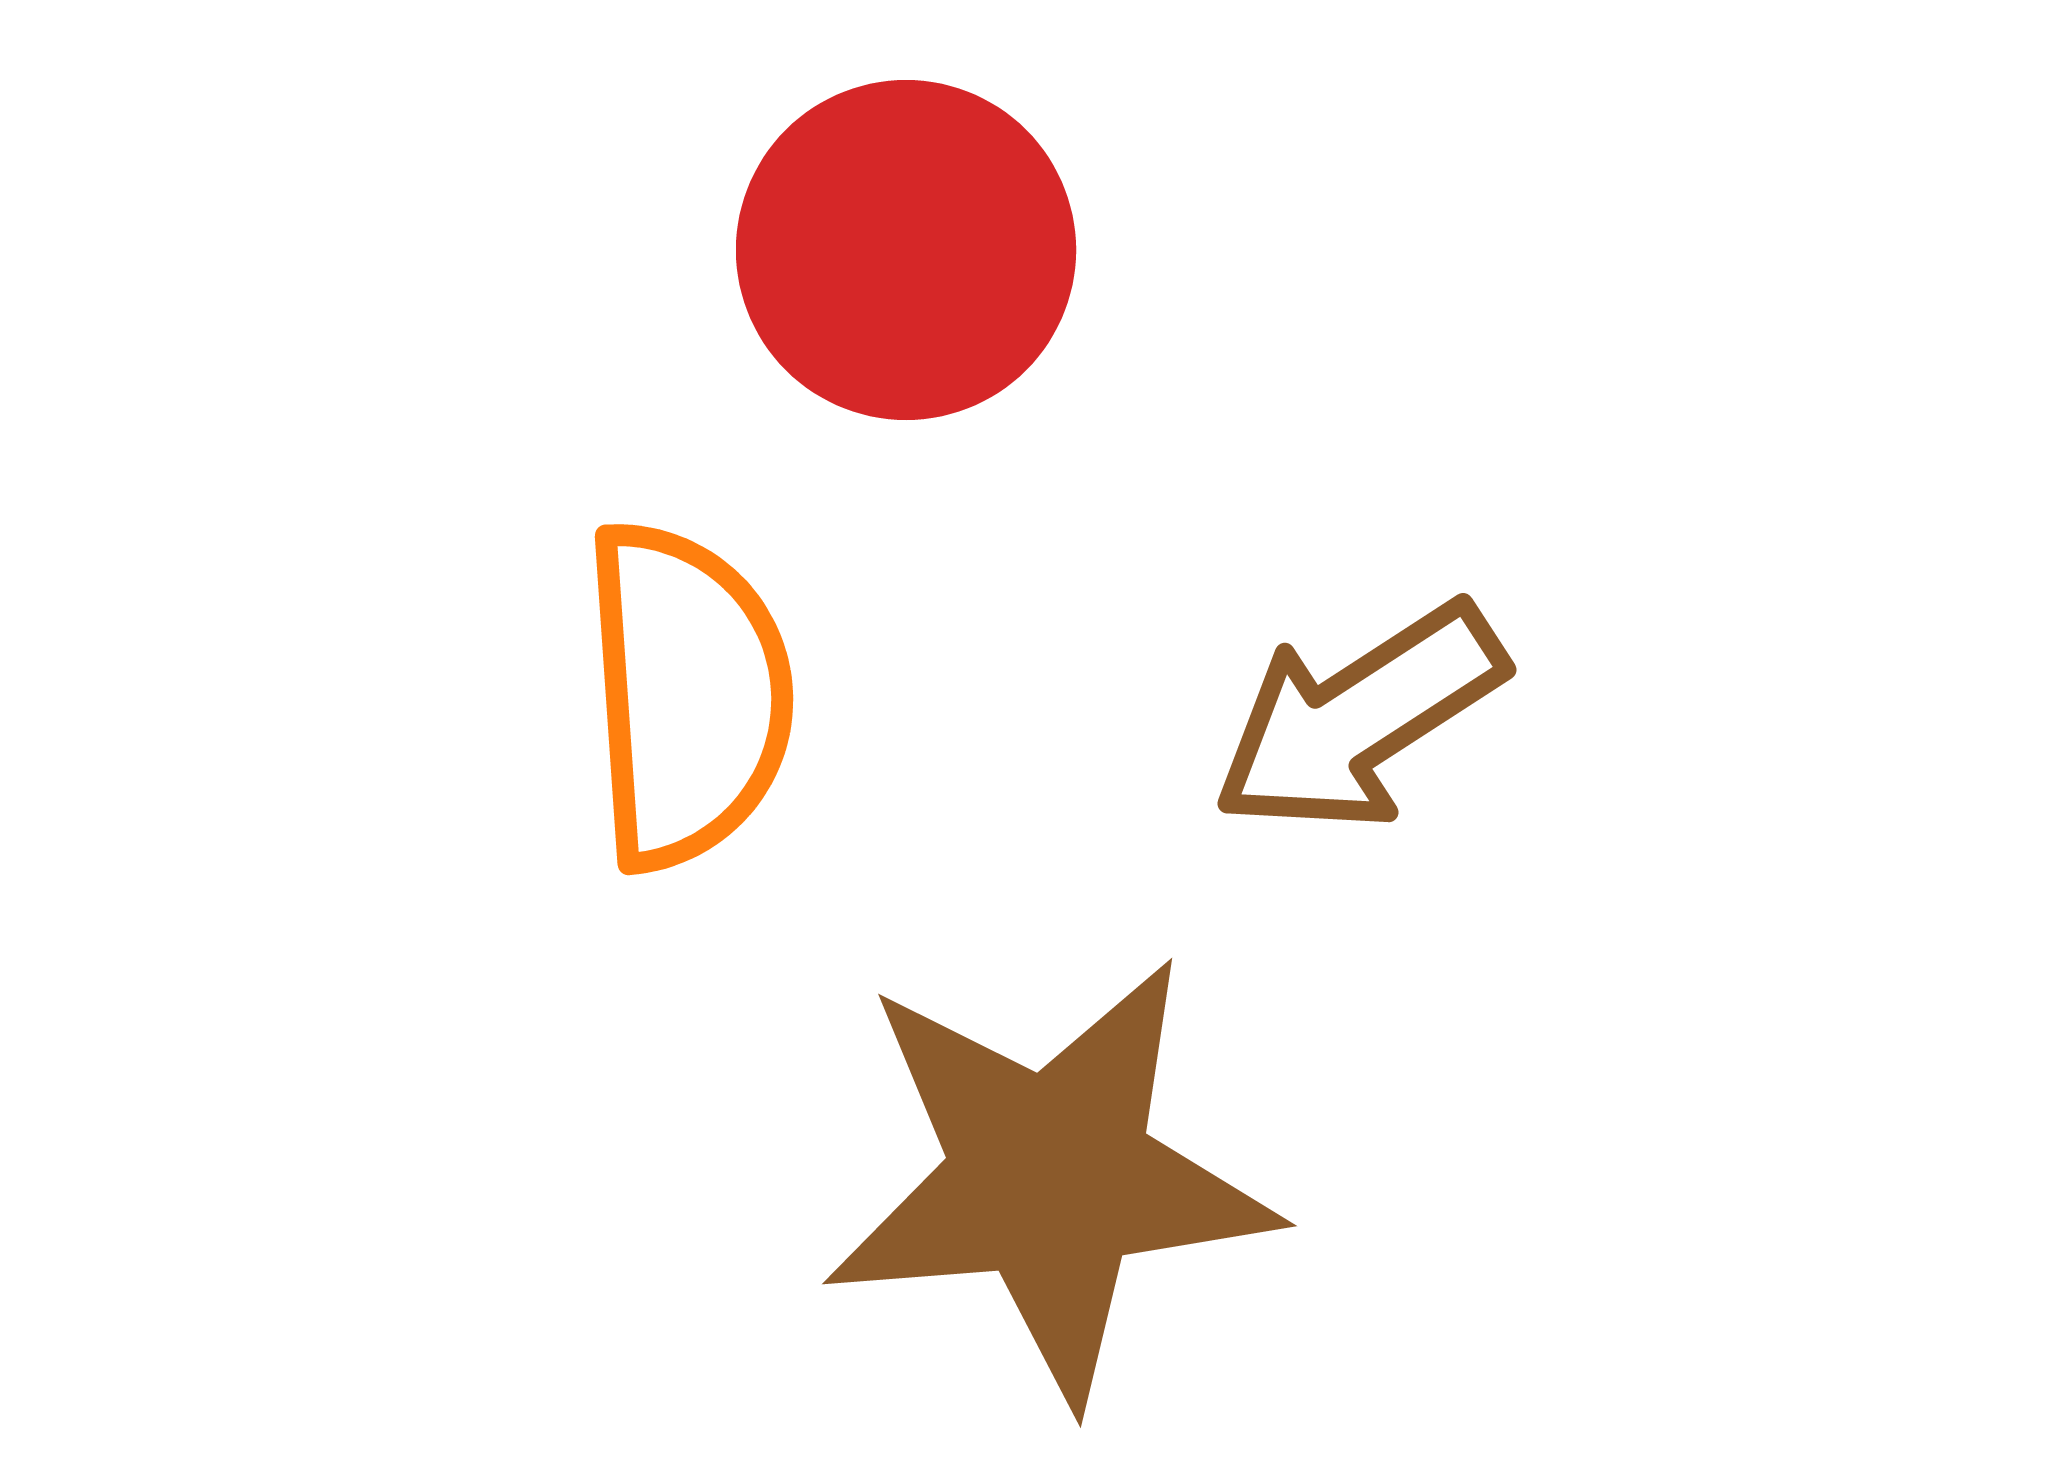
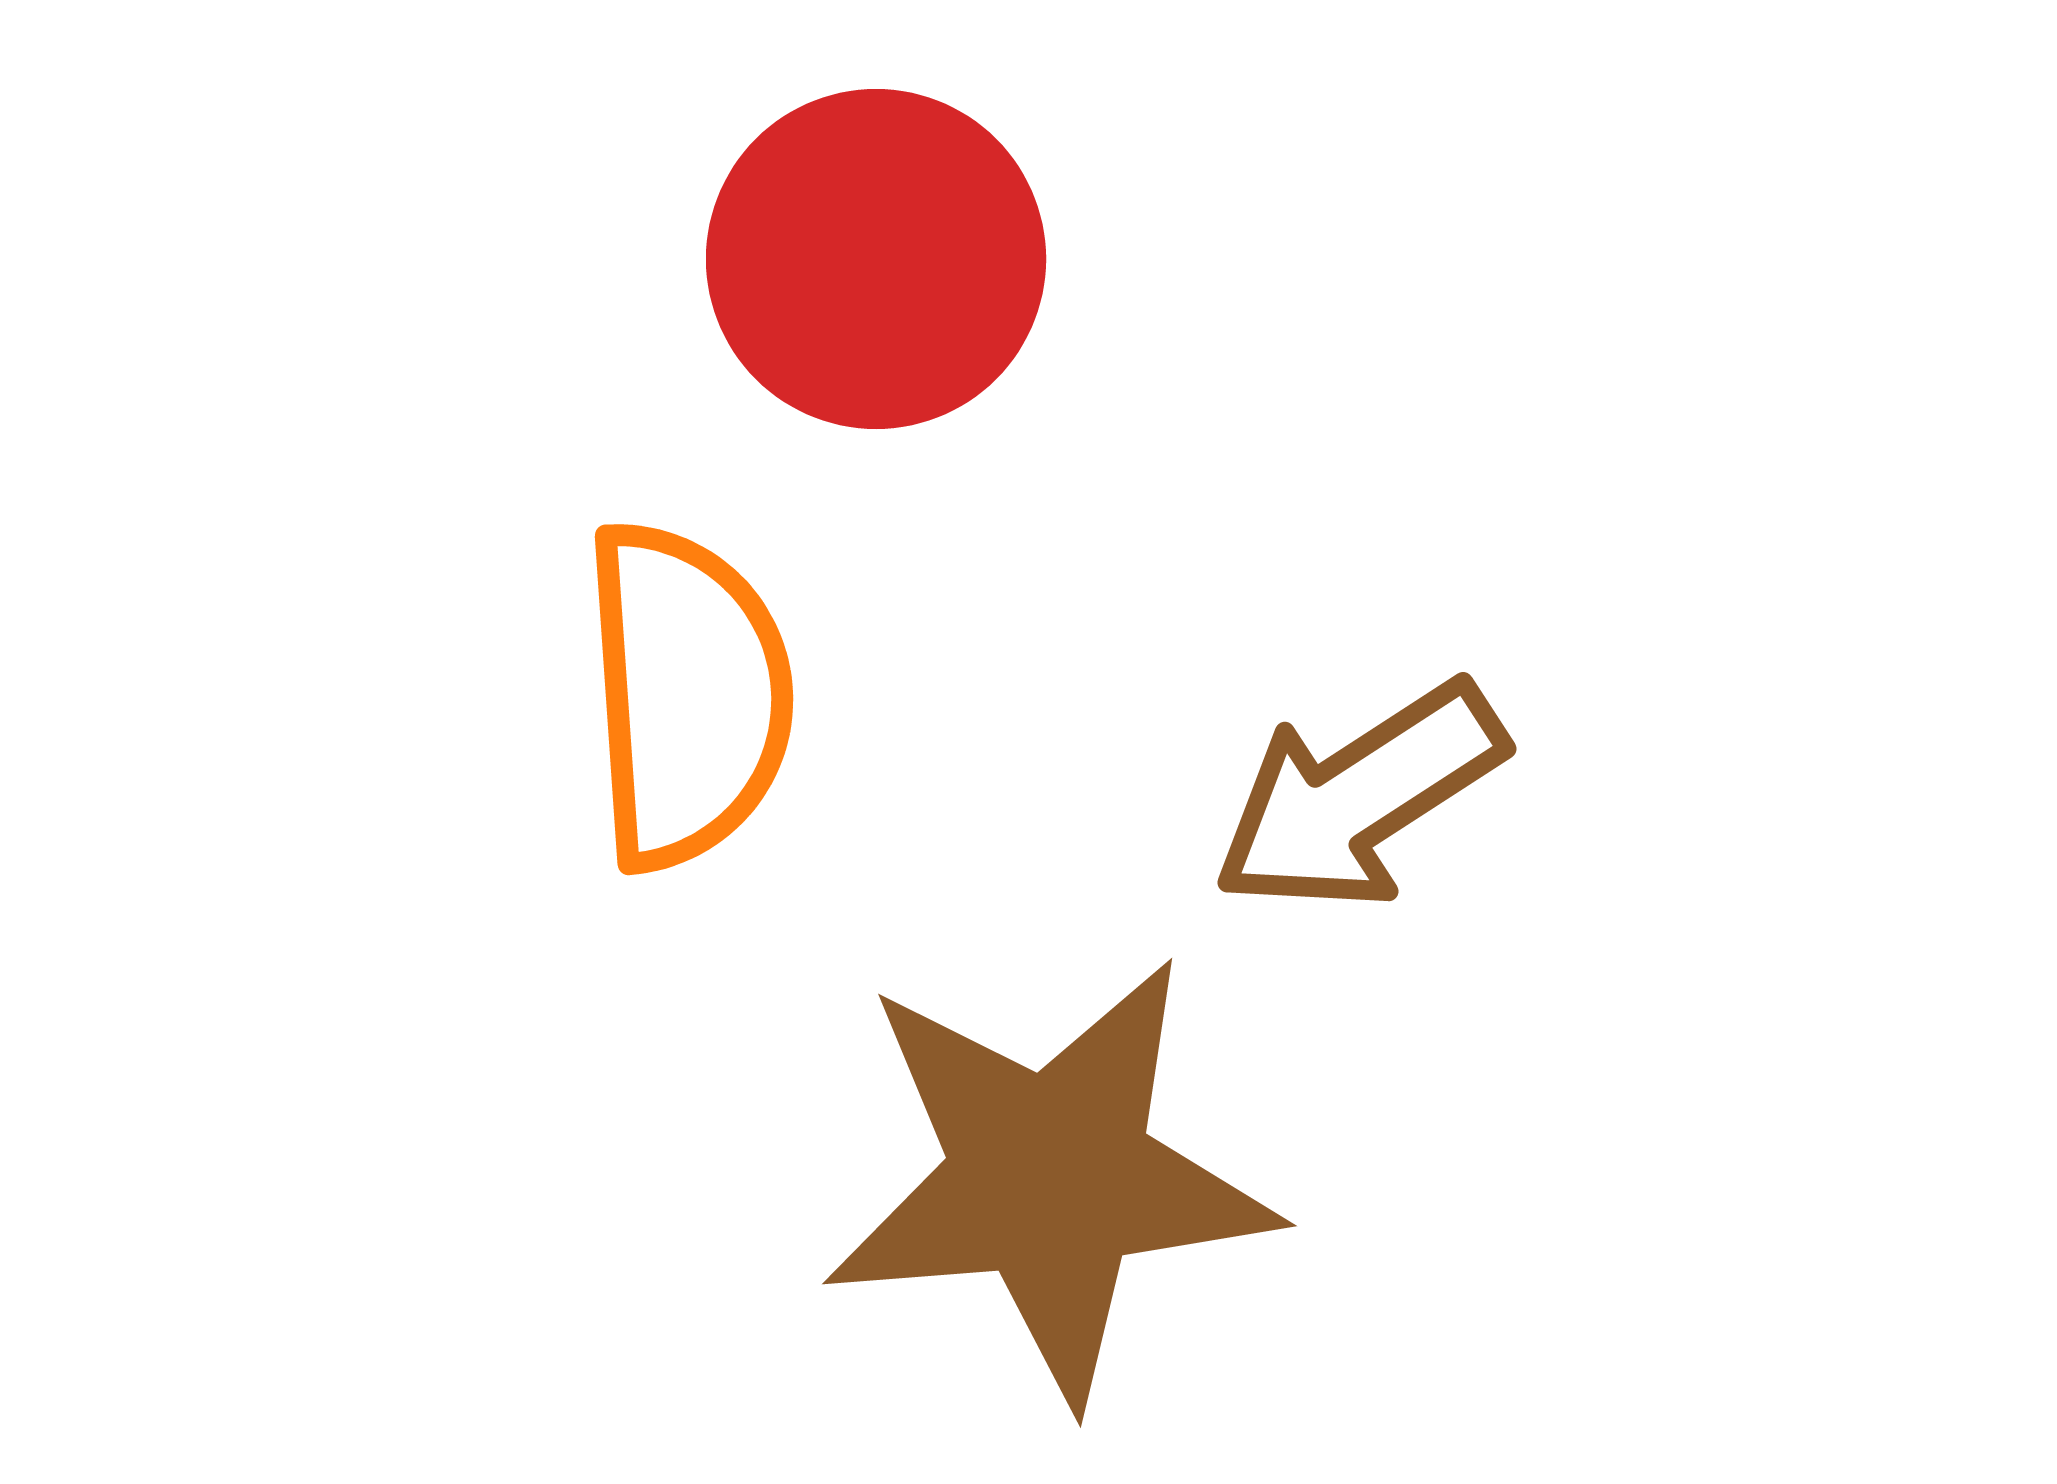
red circle: moved 30 px left, 9 px down
brown arrow: moved 79 px down
